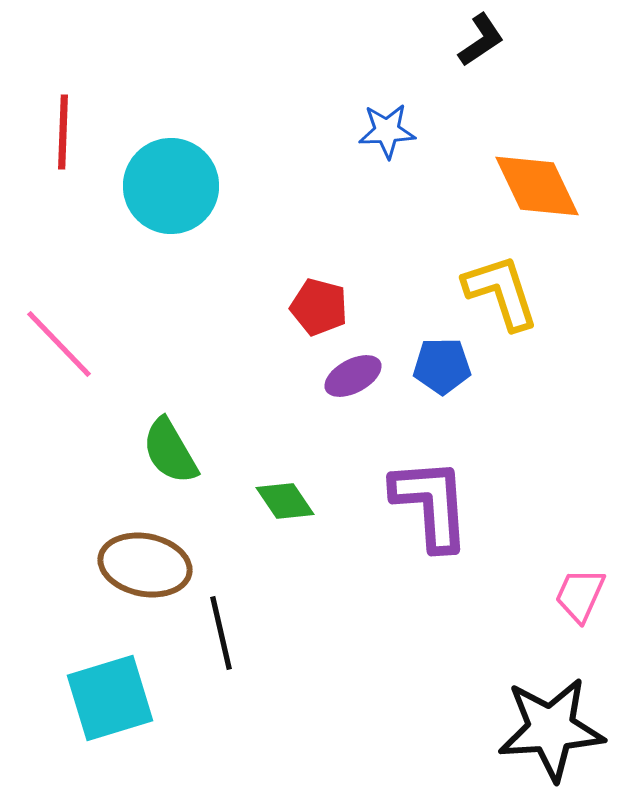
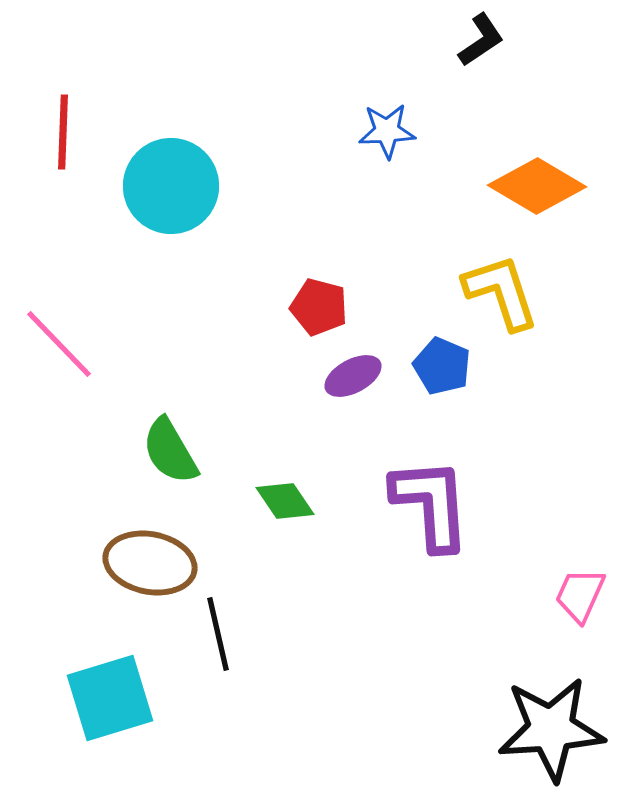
orange diamond: rotated 34 degrees counterclockwise
blue pentagon: rotated 24 degrees clockwise
brown ellipse: moved 5 px right, 2 px up
black line: moved 3 px left, 1 px down
